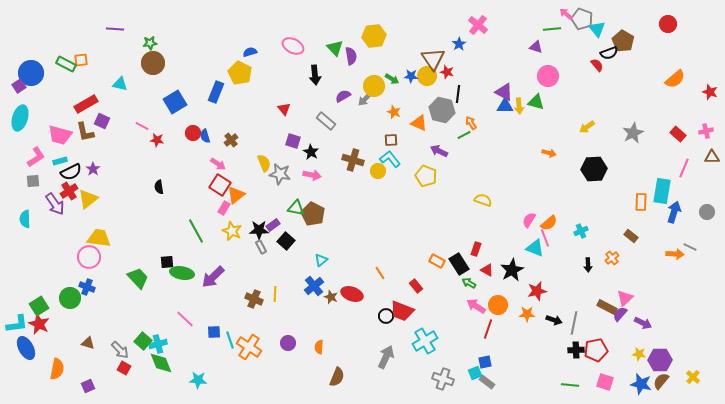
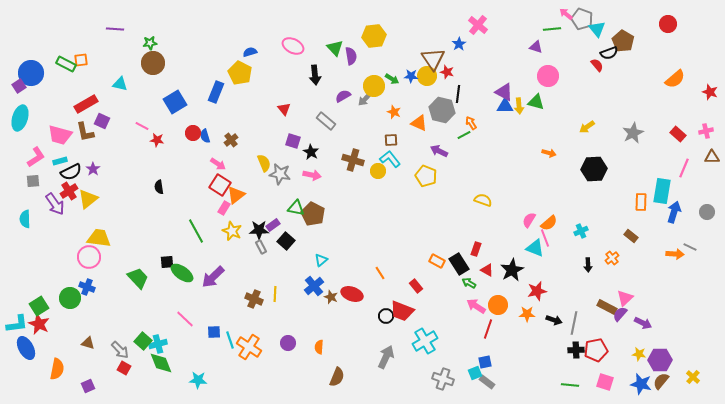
green ellipse at (182, 273): rotated 25 degrees clockwise
